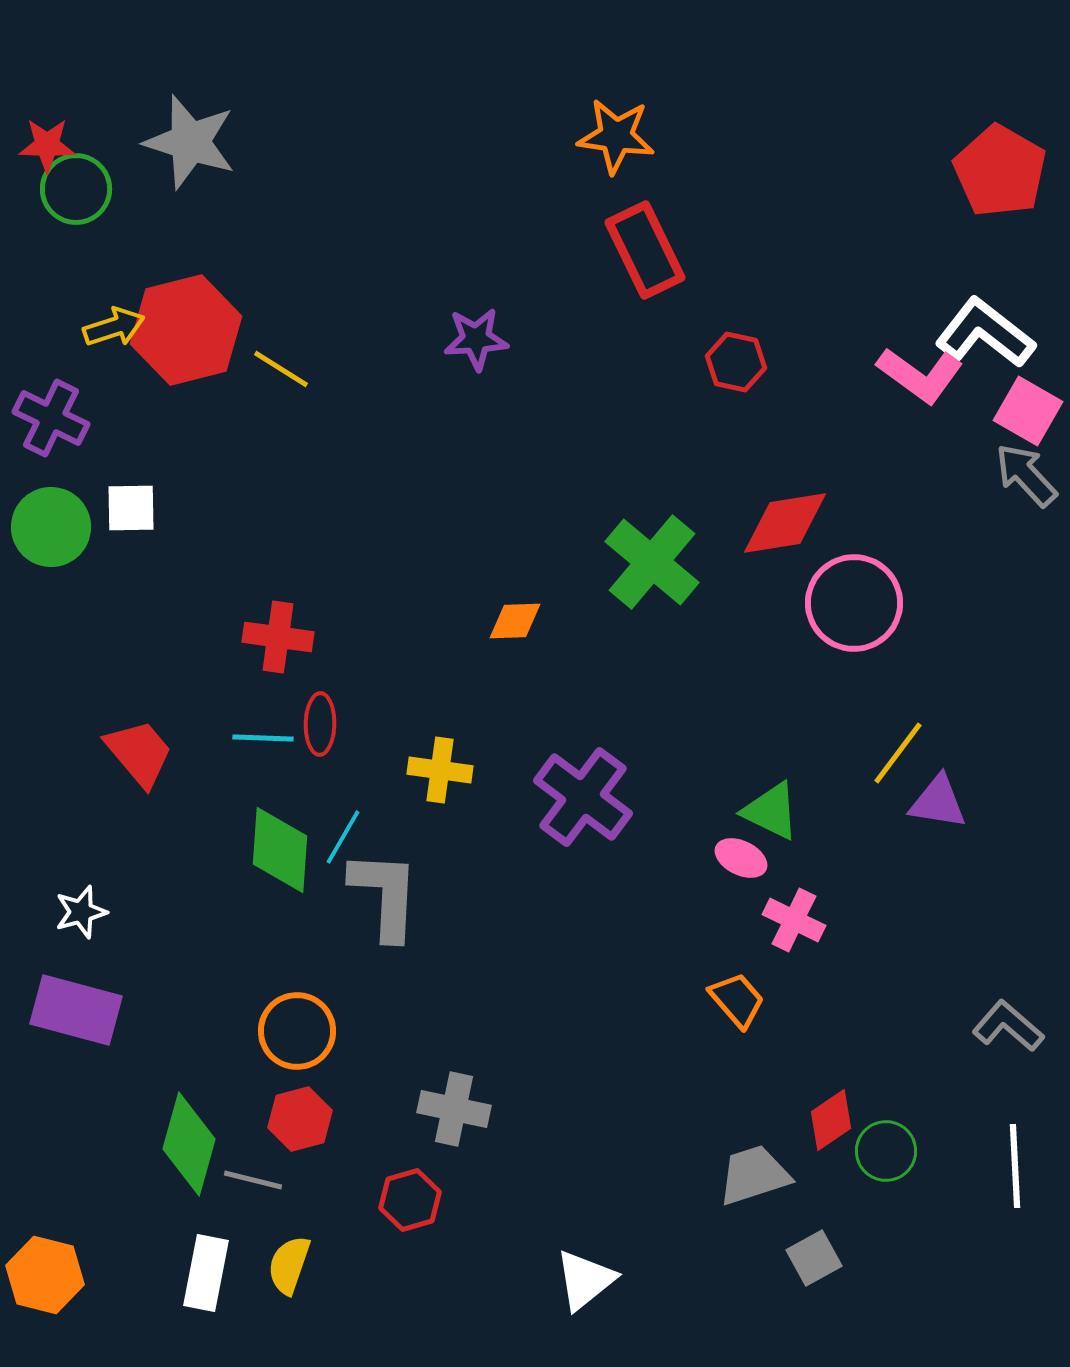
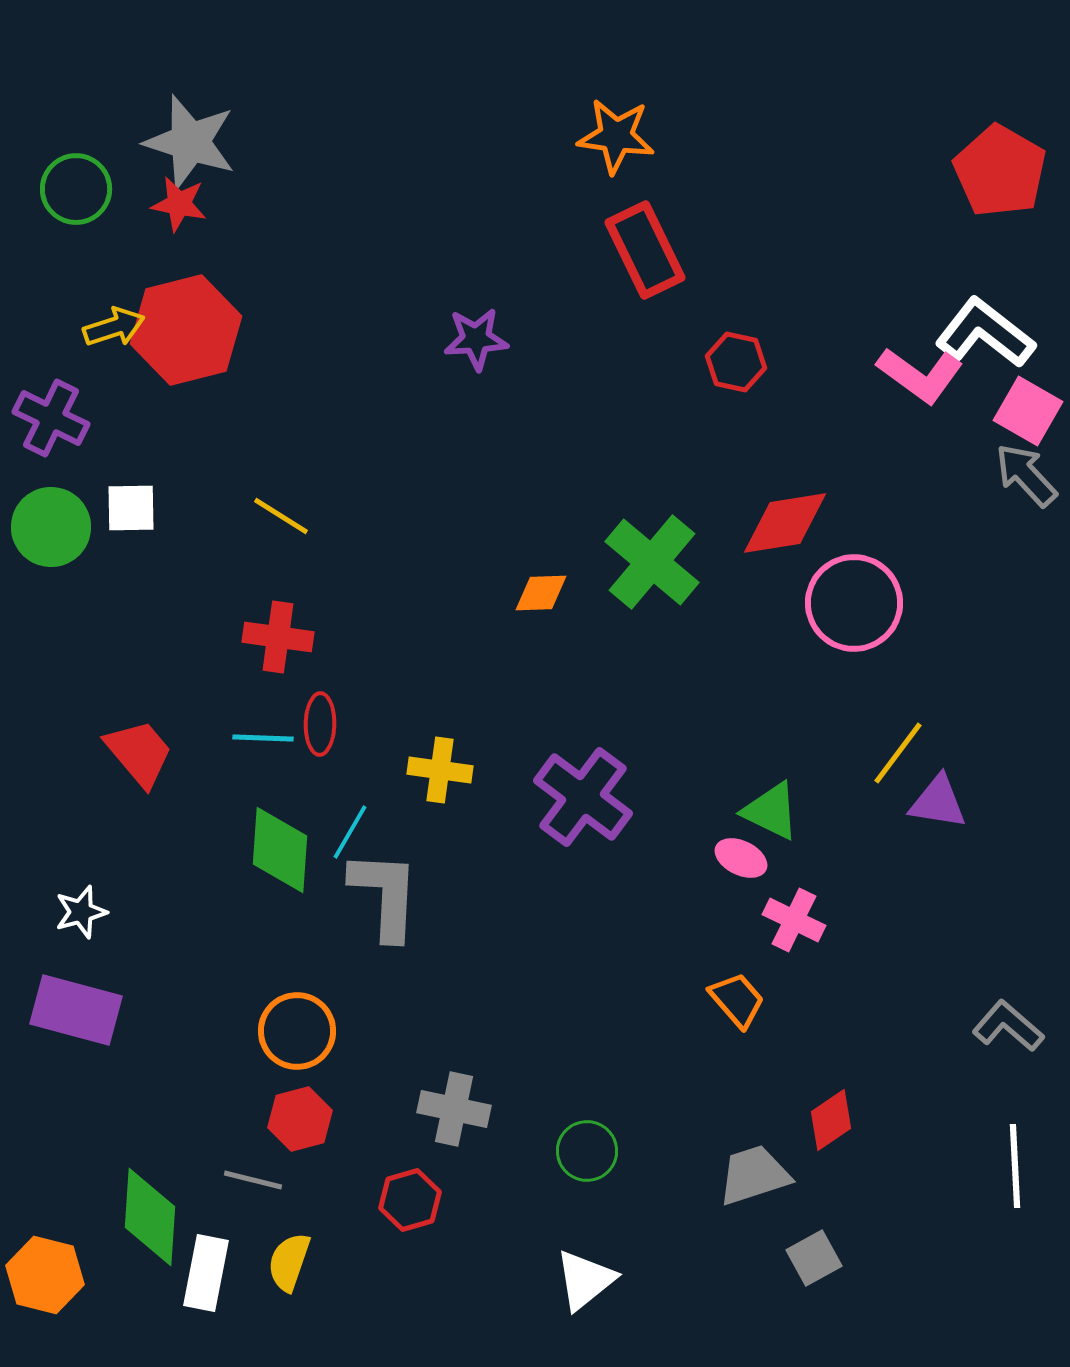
red star at (47, 145): moved 132 px right, 59 px down; rotated 10 degrees clockwise
yellow line at (281, 369): moved 147 px down
orange diamond at (515, 621): moved 26 px right, 28 px up
cyan line at (343, 837): moved 7 px right, 5 px up
green diamond at (189, 1144): moved 39 px left, 73 px down; rotated 12 degrees counterclockwise
green circle at (886, 1151): moved 299 px left
yellow semicircle at (289, 1265): moved 3 px up
